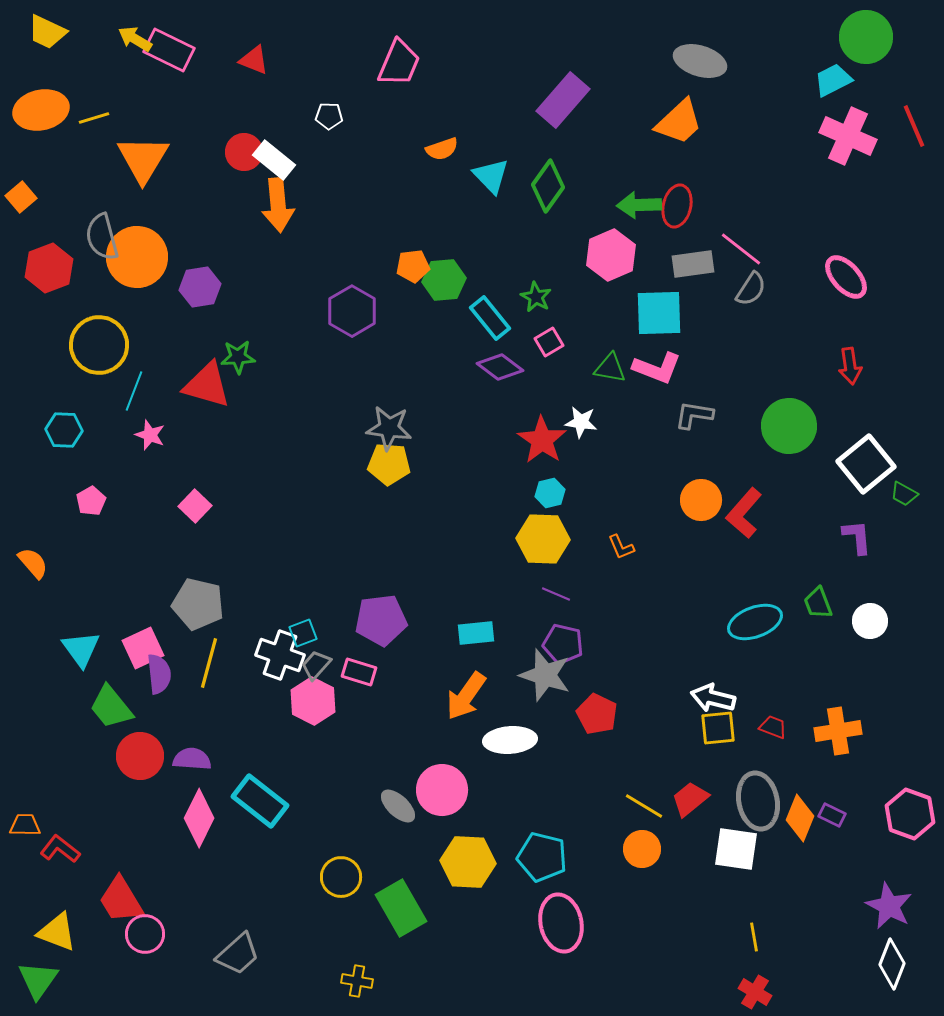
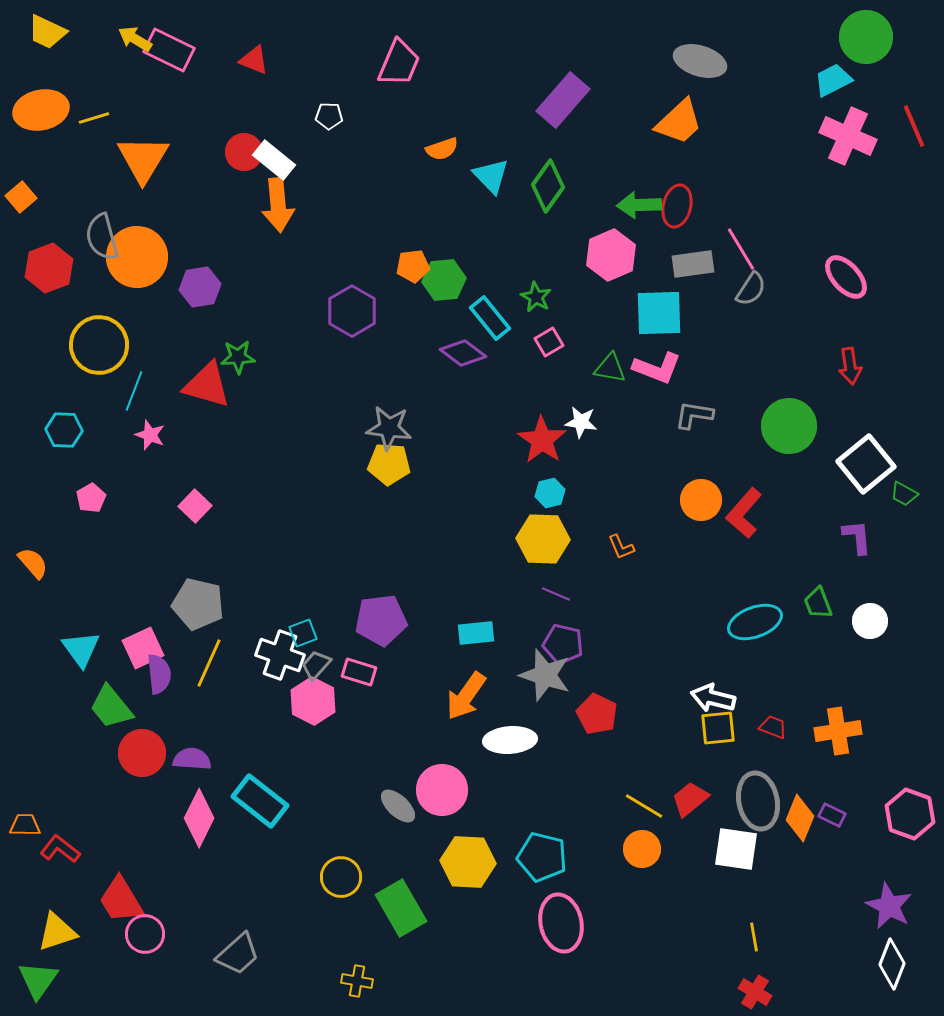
pink line at (741, 249): rotated 21 degrees clockwise
purple diamond at (500, 367): moved 37 px left, 14 px up
pink pentagon at (91, 501): moved 3 px up
yellow line at (209, 663): rotated 9 degrees clockwise
red circle at (140, 756): moved 2 px right, 3 px up
yellow triangle at (57, 932): rotated 39 degrees counterclockwise
